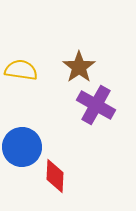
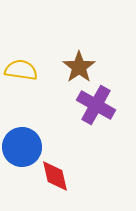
red diamond: rotated 16 degrees counterclockwise
